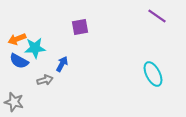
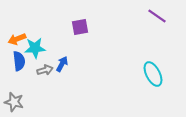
blue semicircle: rotated 126 degrees counterclockwise
gray arrow: moved 10 px up
